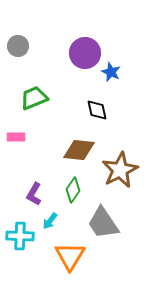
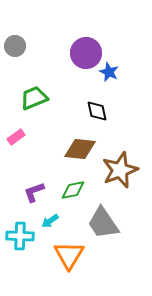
gray circle: moved 3 px left
purple circle: moved 1 px right
blue star: moved 2 px left
black diamond: moved 1 px down
pink rectangle: rotated 36 degrees counterclockwise
brown diamond: moved 1 px right, 1 px up
brown star: rotated 6 degrees clockwise
green diamond: rotated 45 degrees clockwise
purple L-shape: moved 2 px up; rotated 40 degrees clockwise
cyan arrow: rotated 18 degrees clockwise
orange triangle: moved 1 px left, 1 px up
